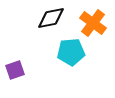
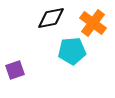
cyan pentagon: moved 1 px right, 1 px up
